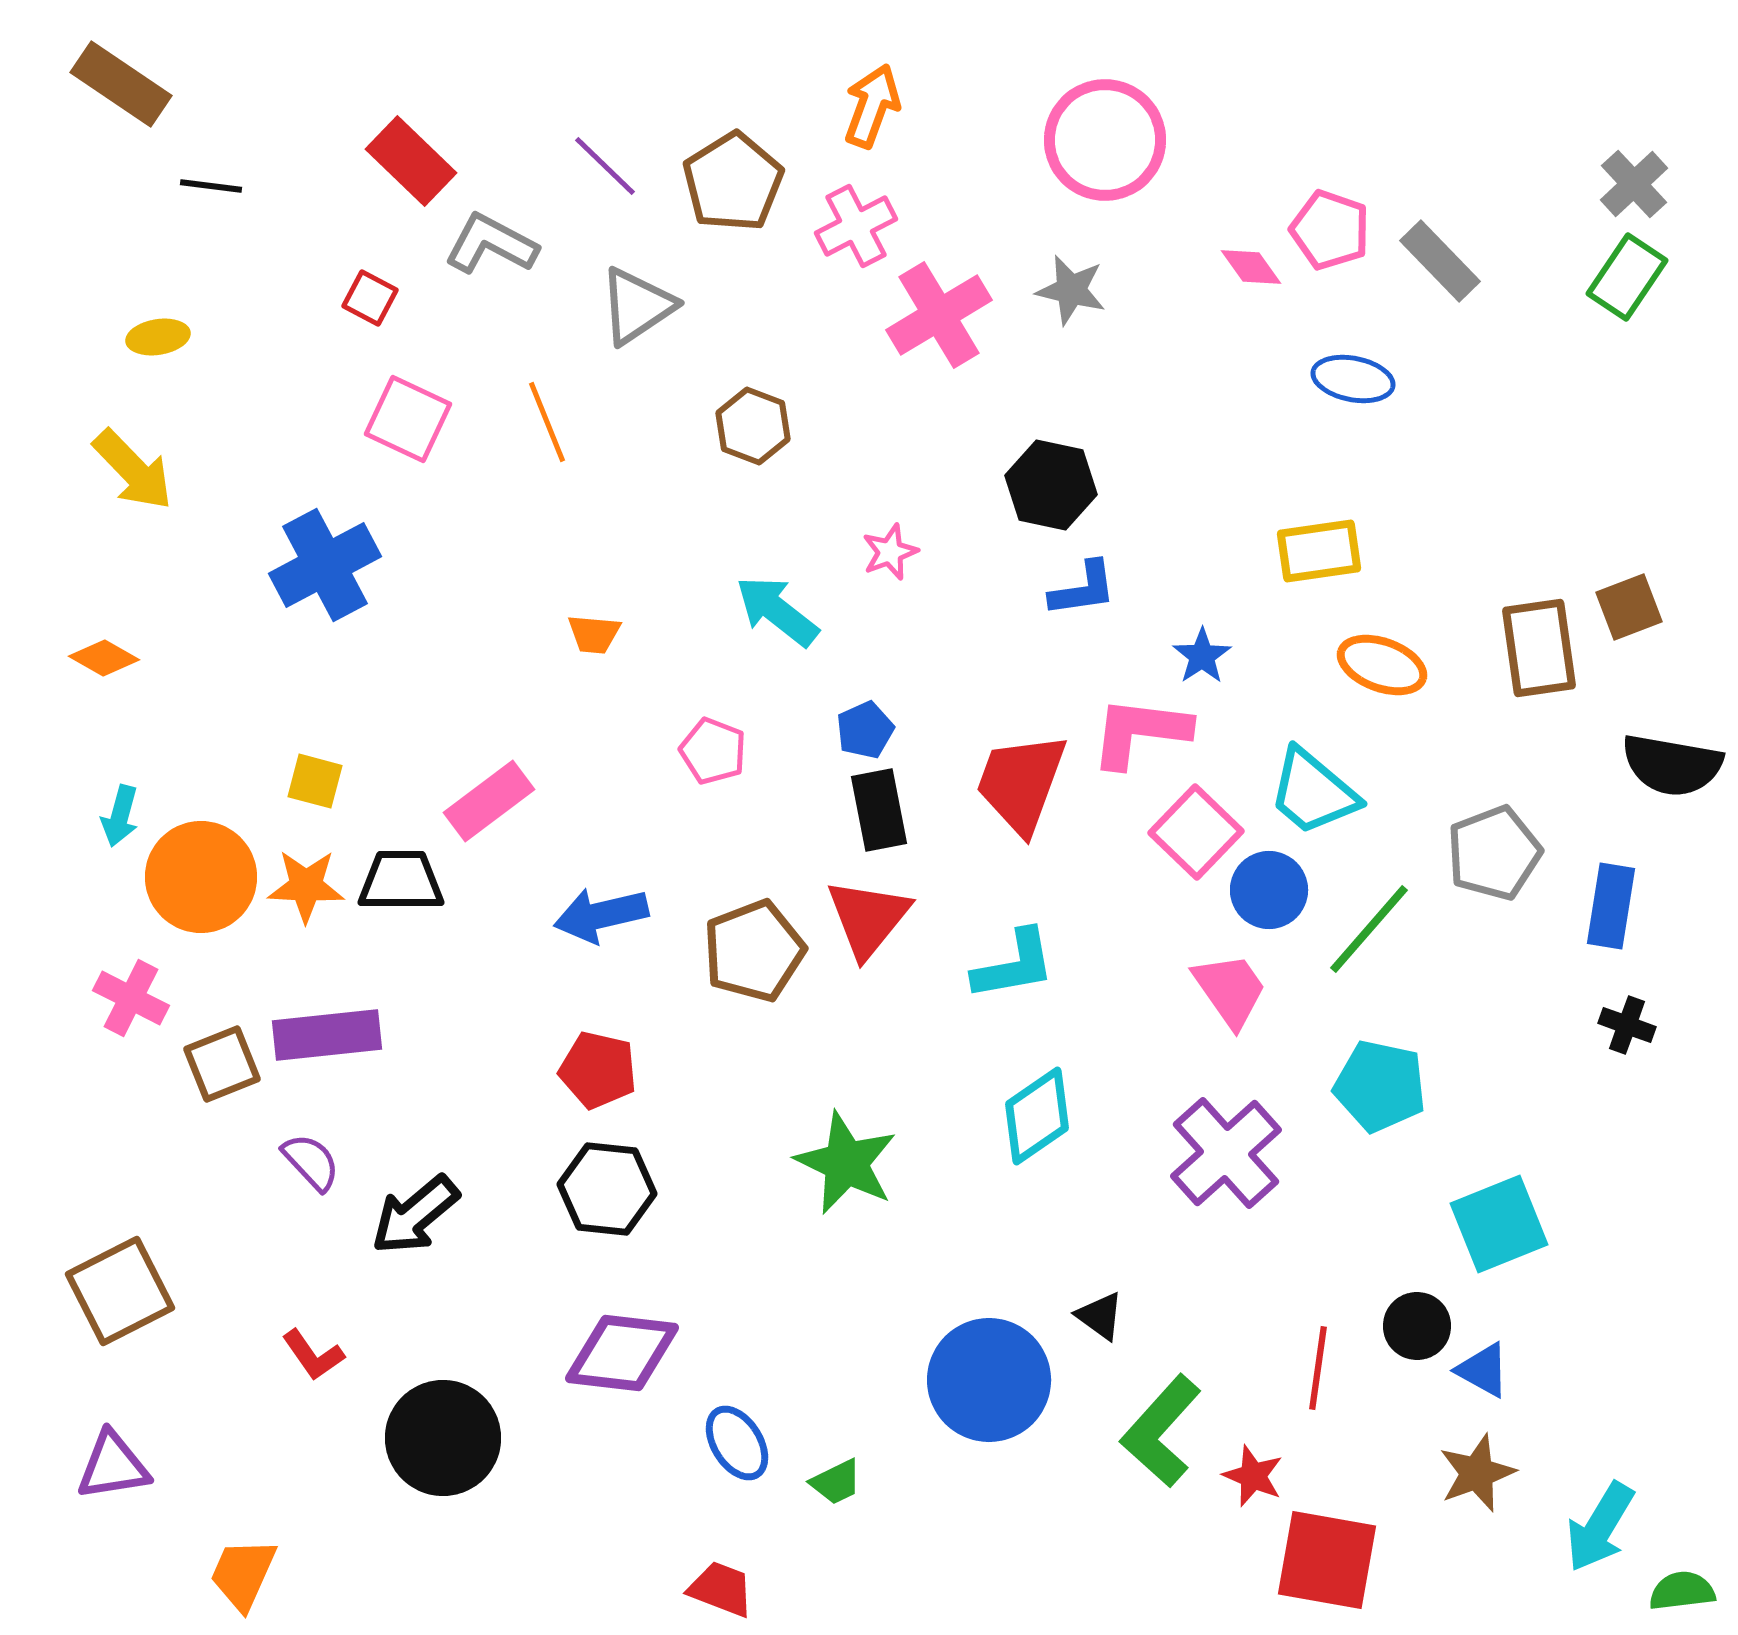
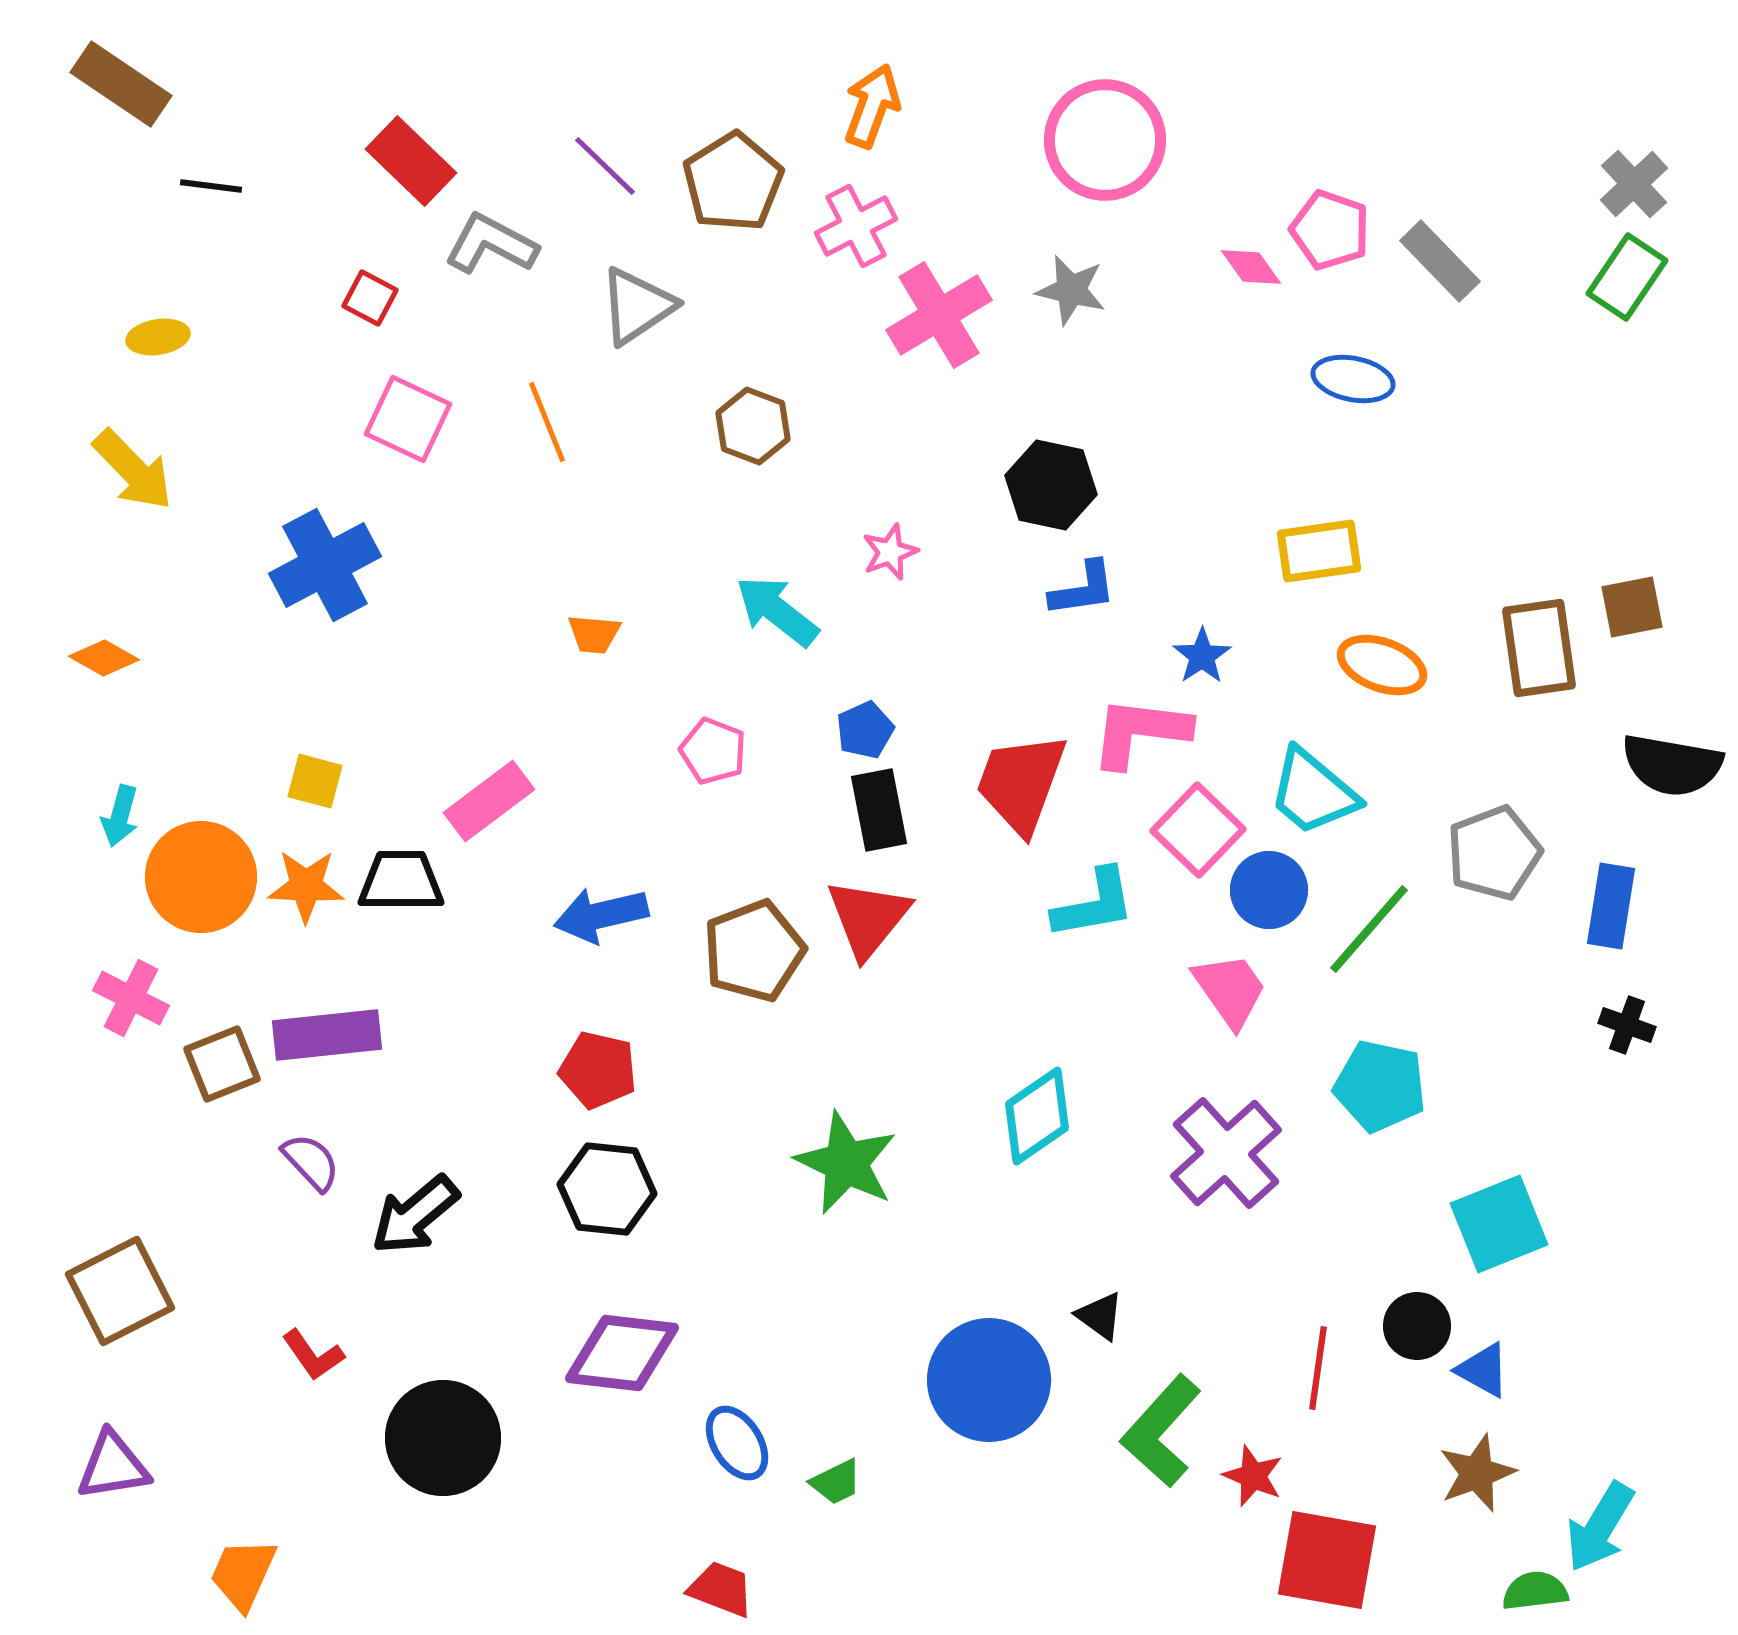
brown square at (1629, 607): moved 3 px right; rotated 10 degrees clockwise
pink square at (1196, 832): moved 2 px right, 2 px up
cyan L-shape at (1014, 965): moved 80 px right, 61 px up
green semicircle at (1682, 1591): moved 147 px left
